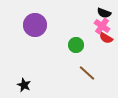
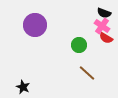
green circle: moved 3 px right
black star: moved 1 px left, 2 px down
